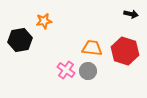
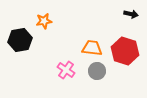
gray circle: moved 9 px right
